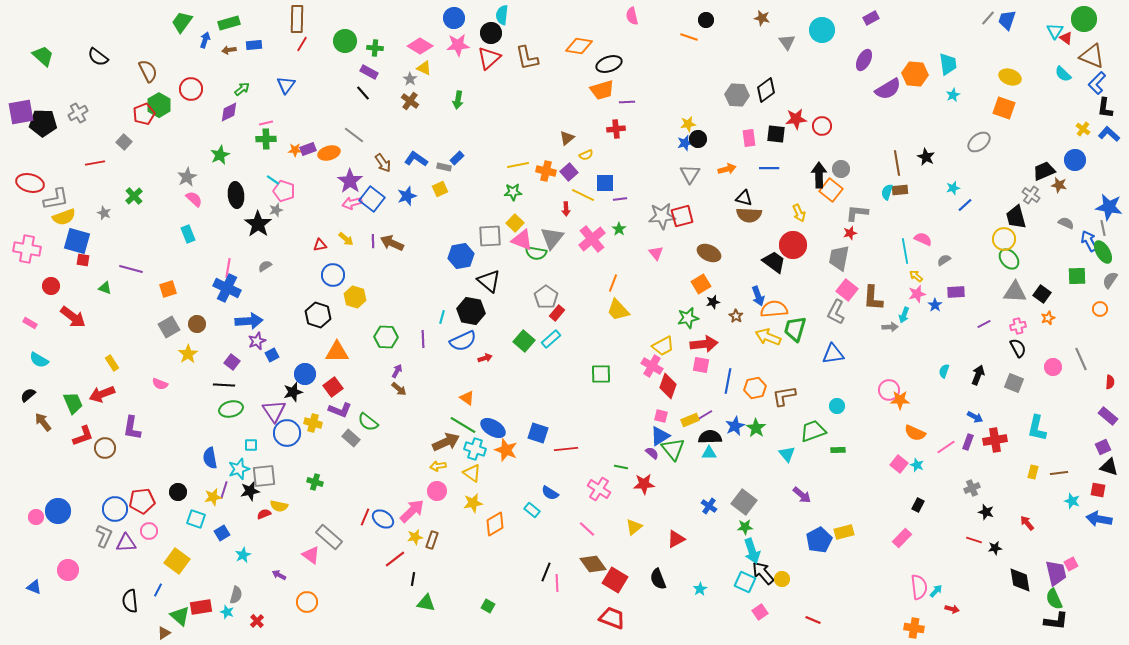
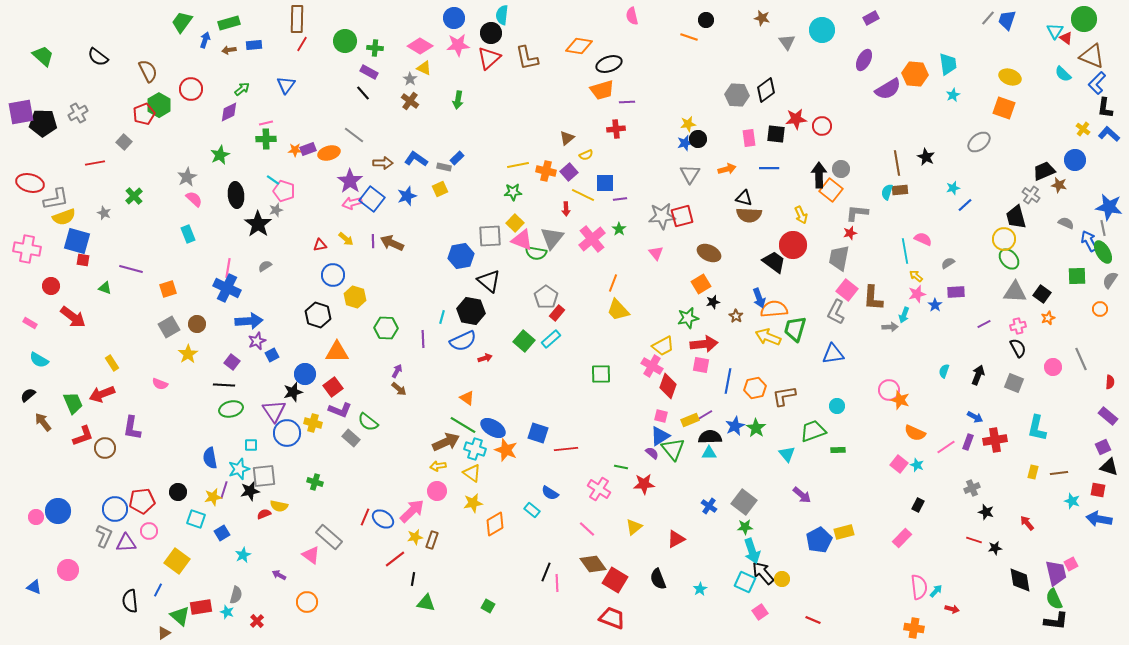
brown arrow at (383, 163): rotated 54 degrees counterclockwise
yellow arrow at (799, 213): moved 2 px right, 2 px down
gray semicircle at (944, 260): moved 4 px right, 3 px down
blue arrow at (758, 296): moved 1 px right, 2 px down
green hexagon at (386, 337): moved 9 px up
orange star at (900, 400): rotated 18 degrees clockwise
